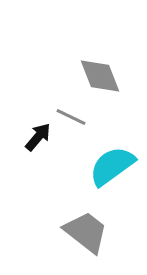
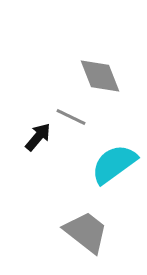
cyan semicircle: moved 2 px right, 2 px up
